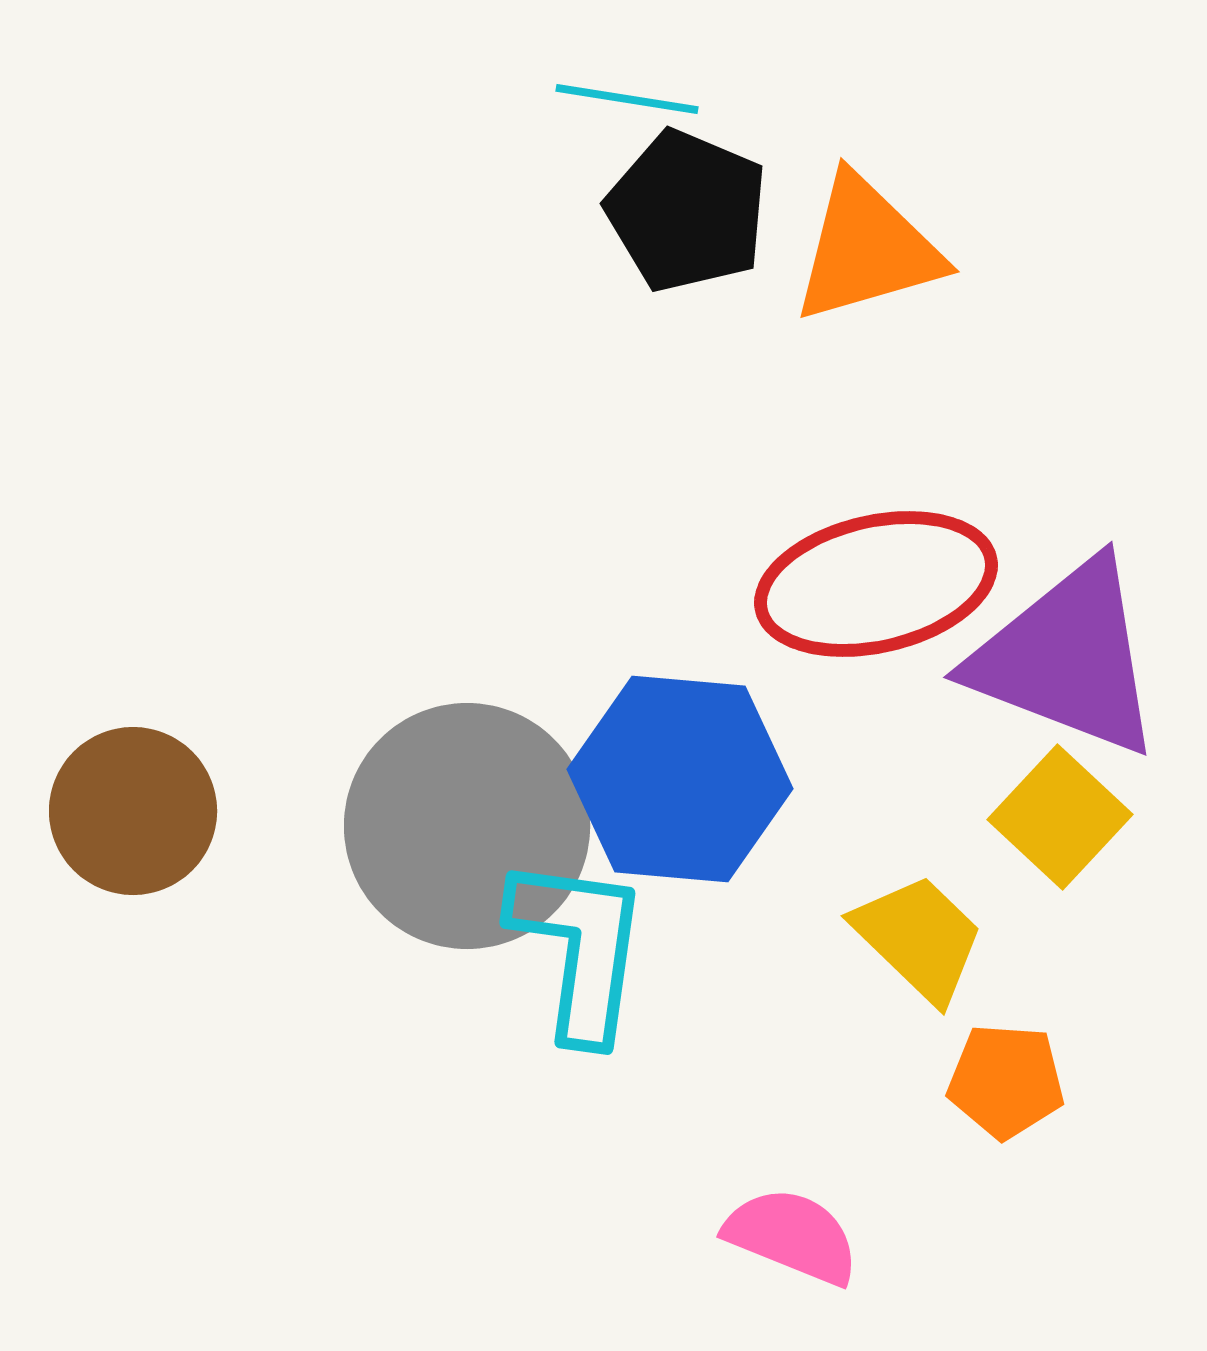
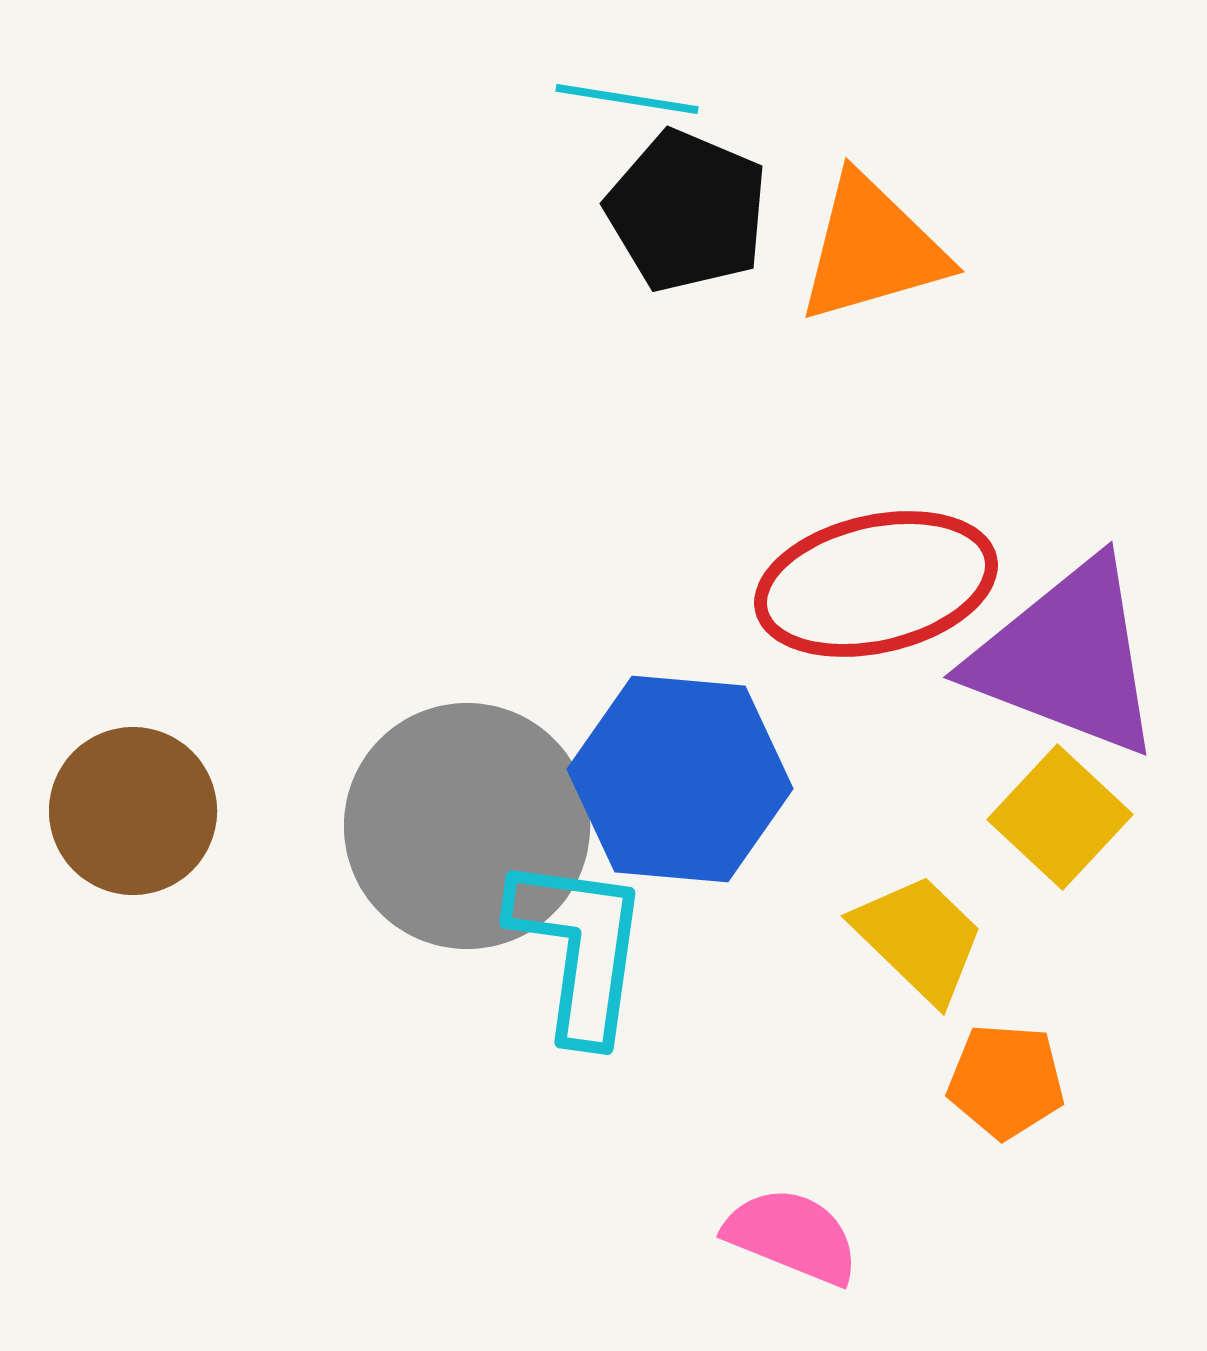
orange triangle: moved 5 px right
